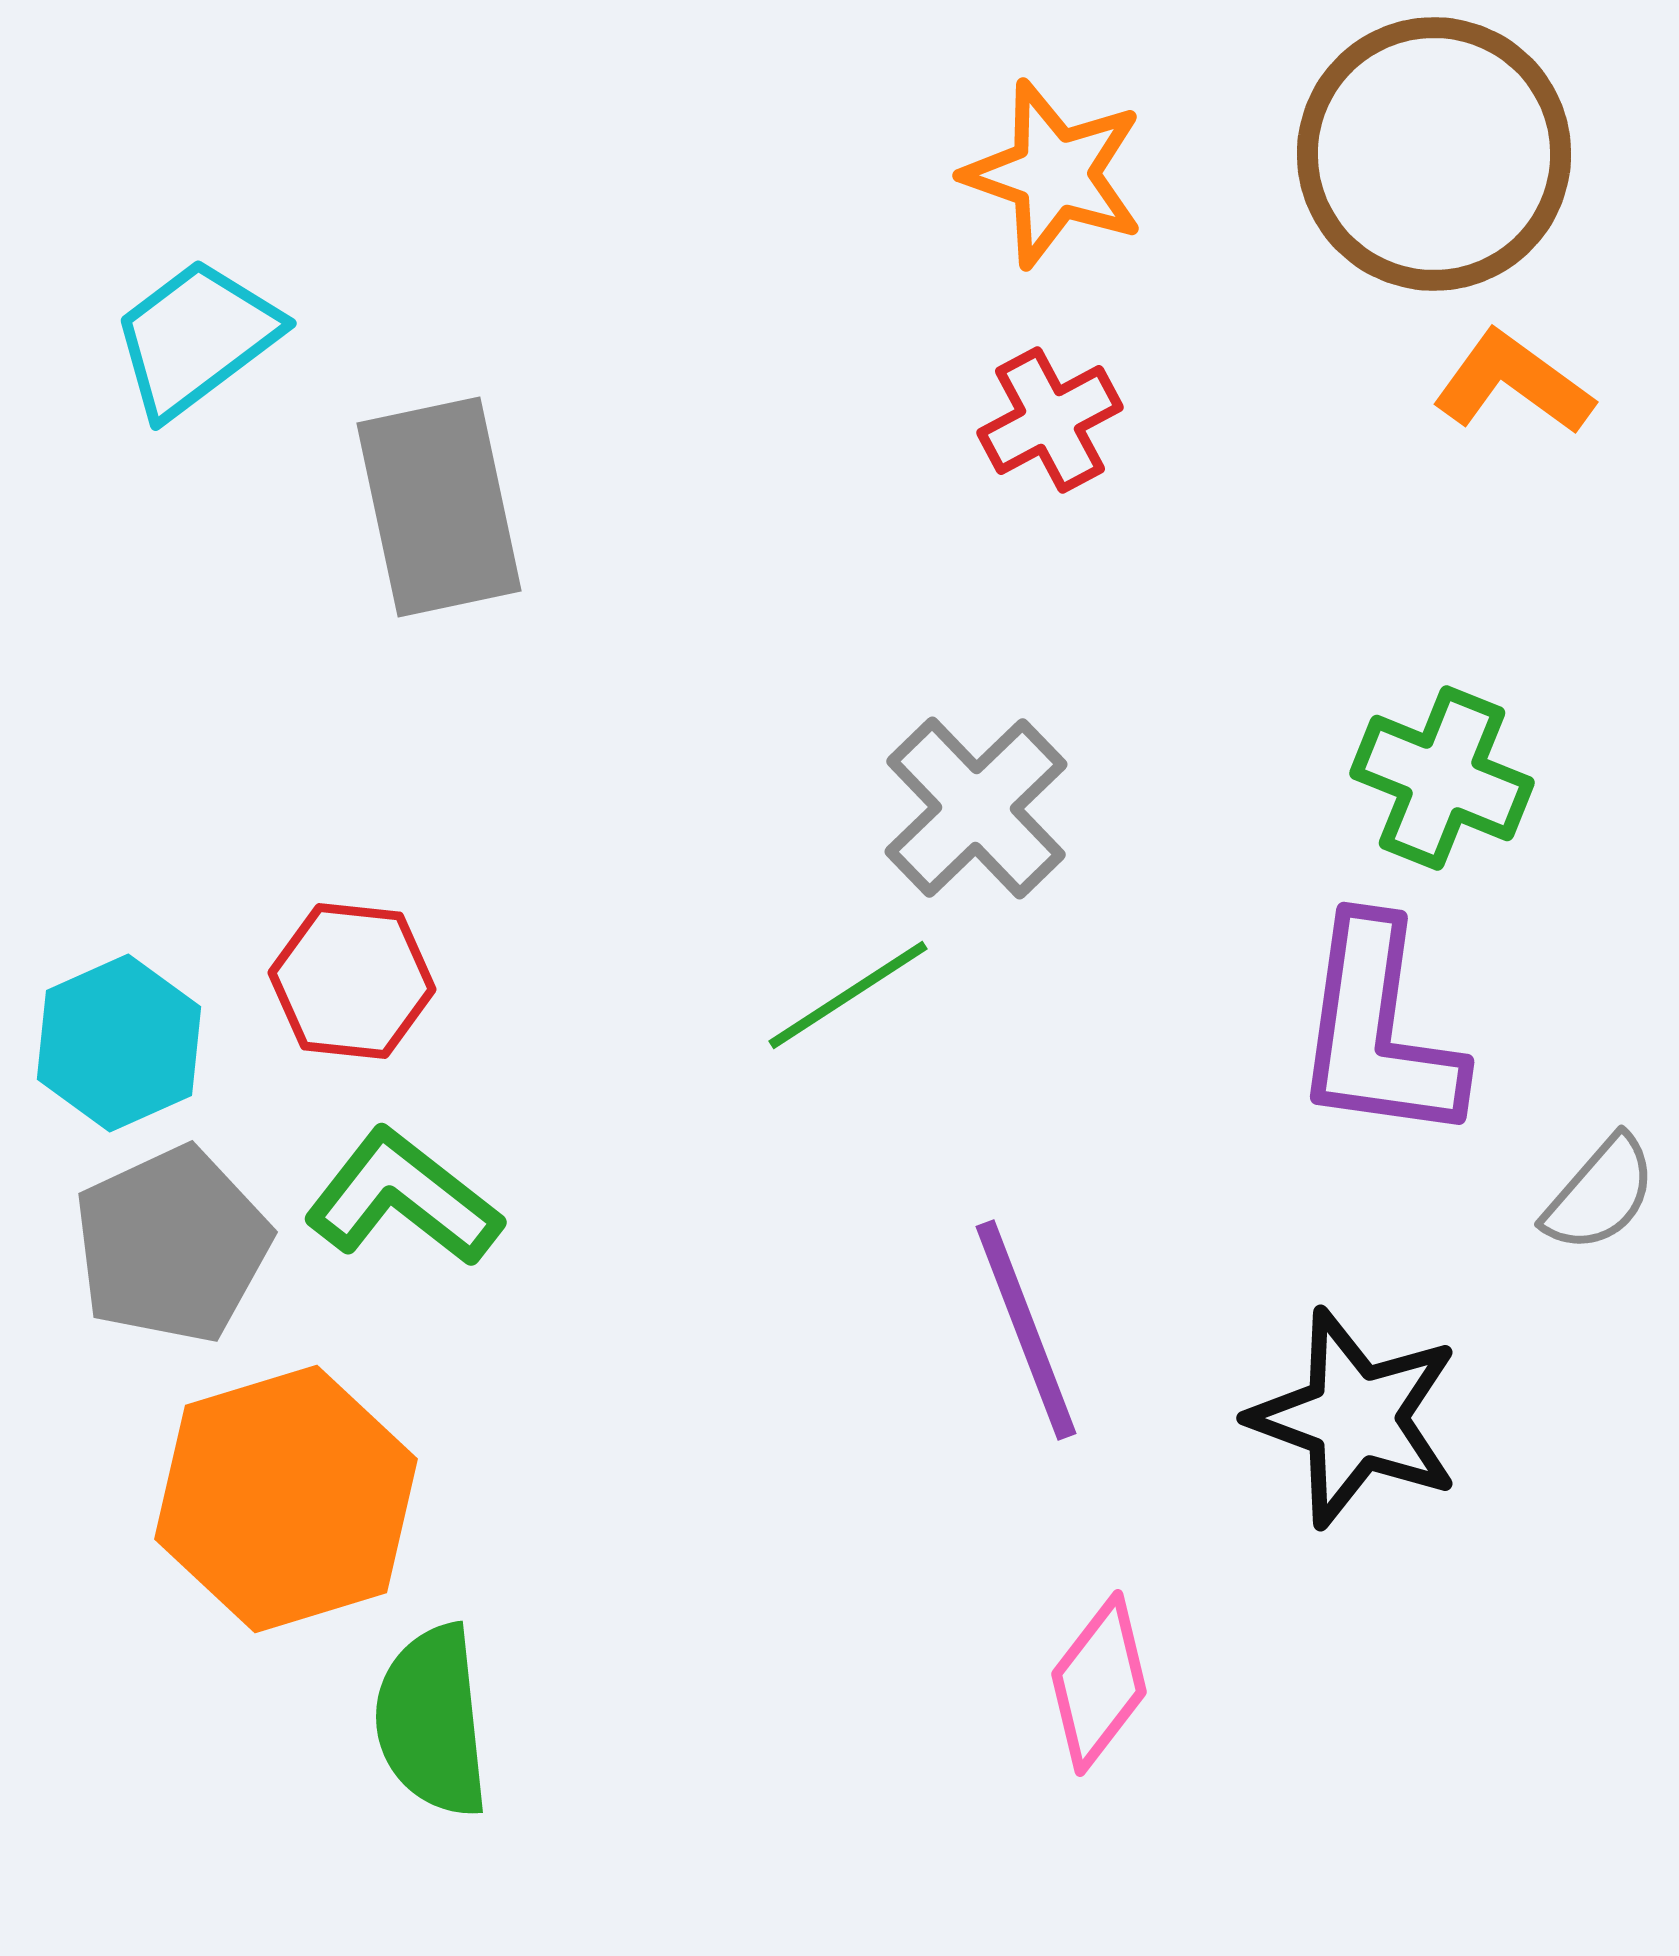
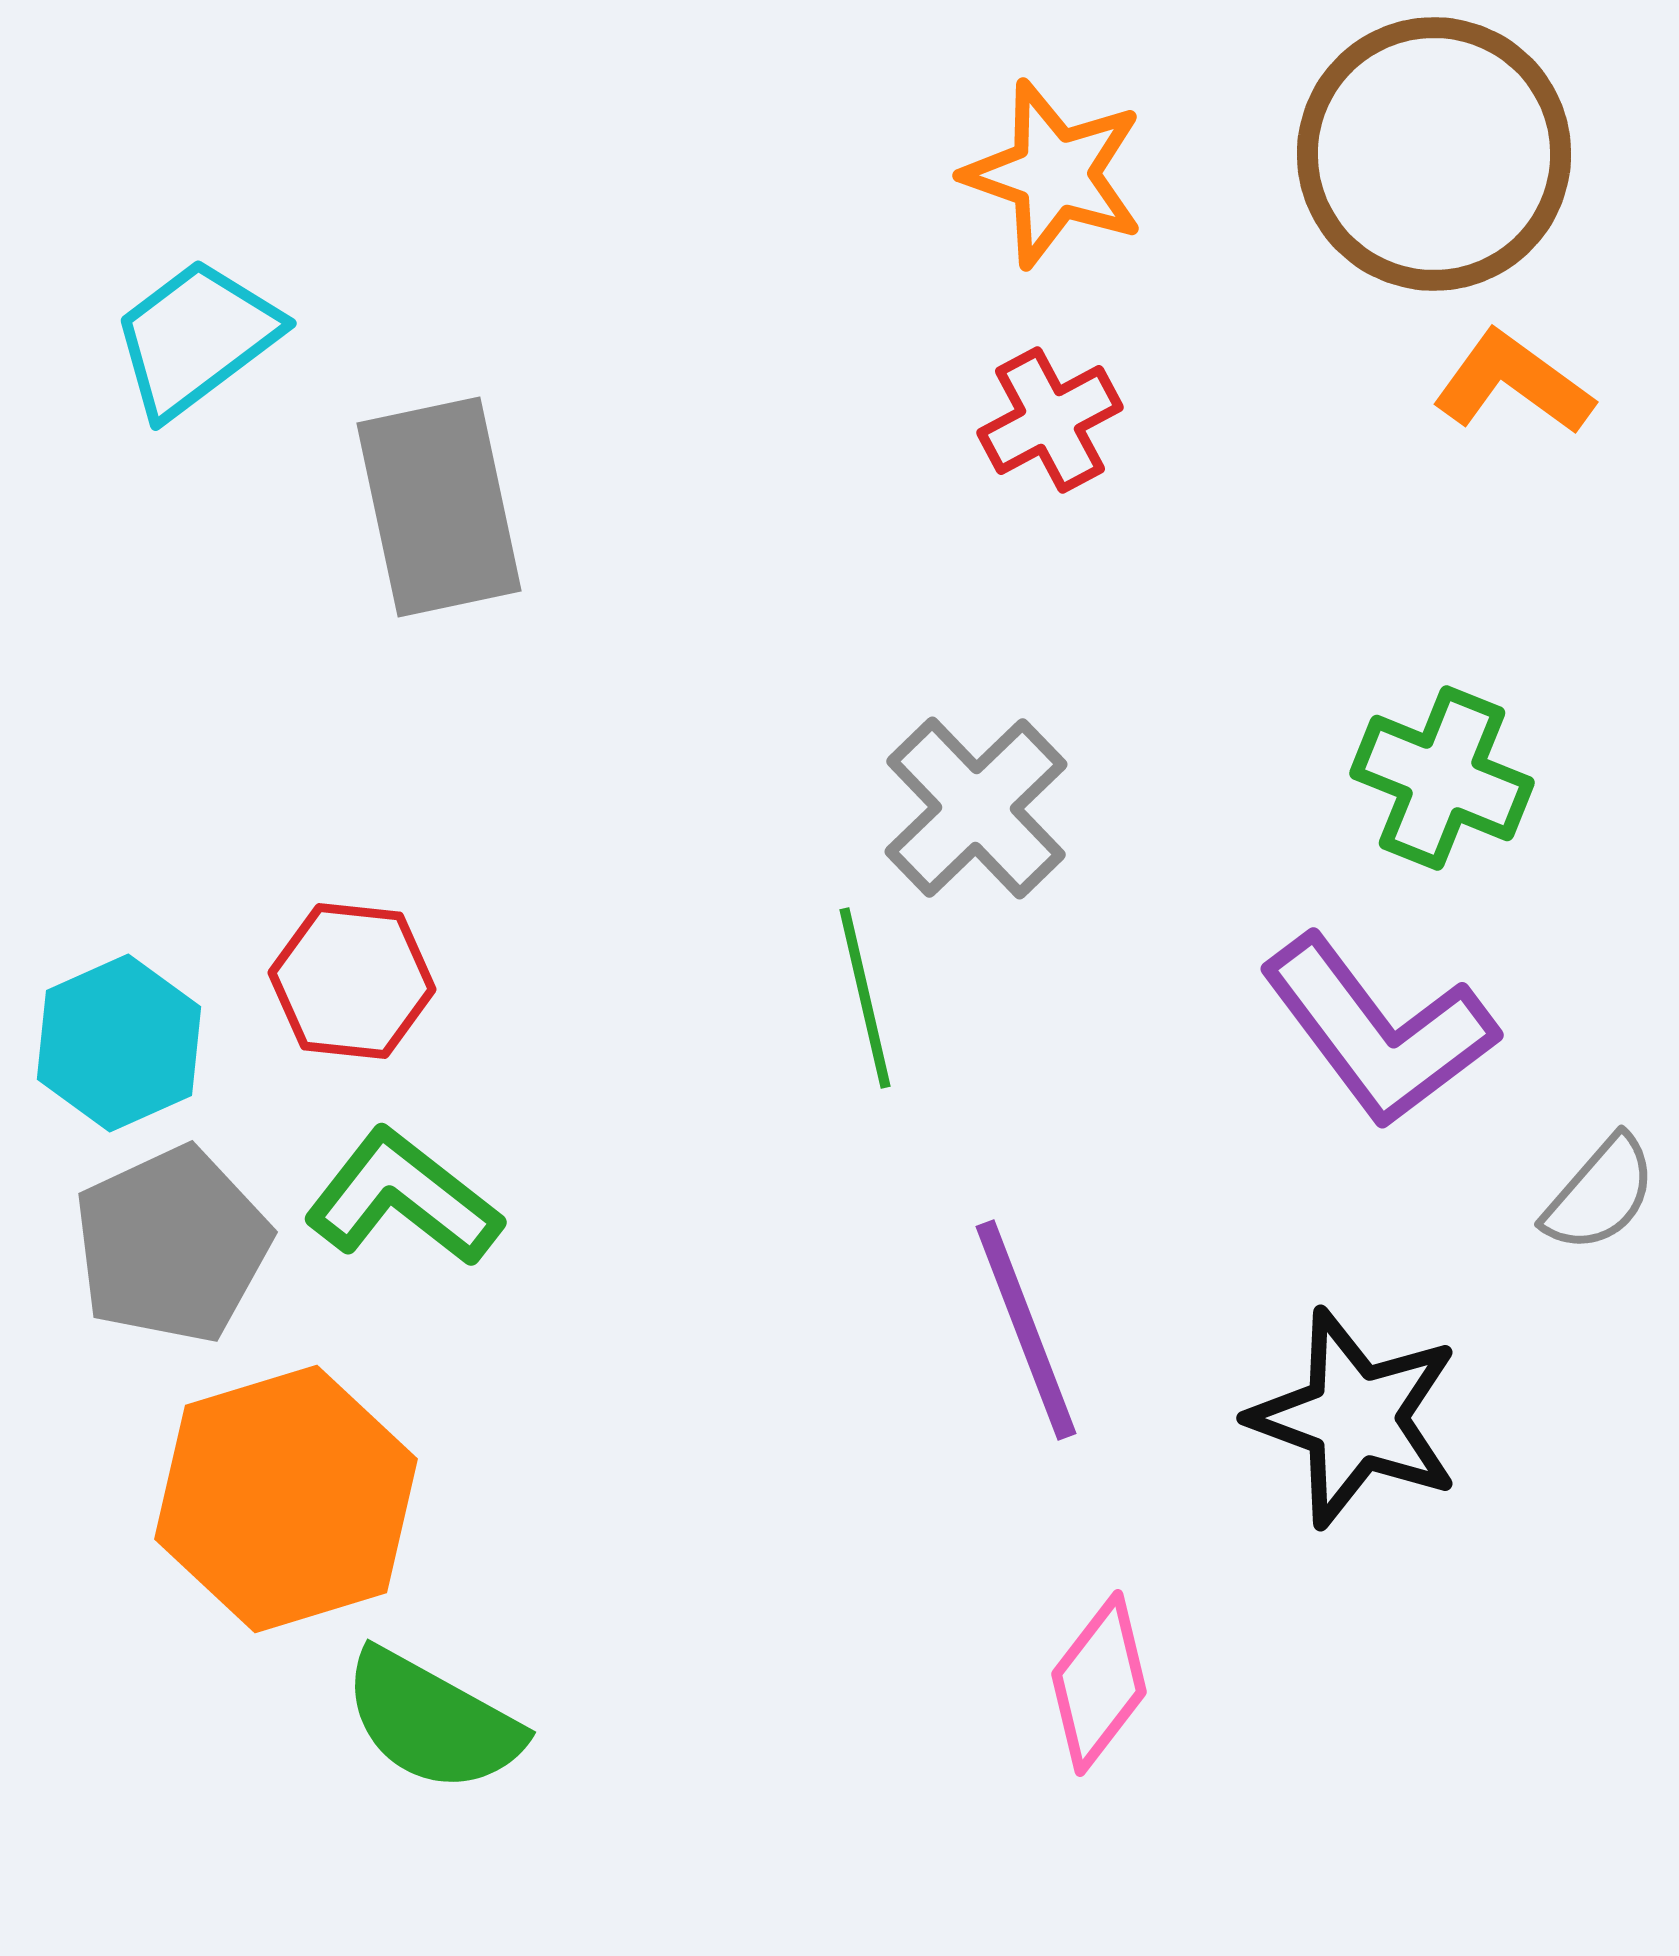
green line: moved 17 px right, 3 px down; rotated 70 degrees counterclockwise
purple L-shape: rotated 45 degrees counterclockwise
green semicircle: rotated 55 degrees counterclockwise
